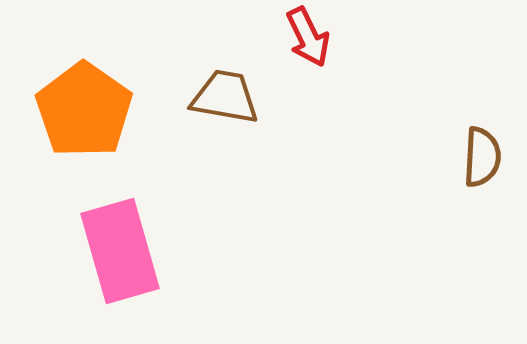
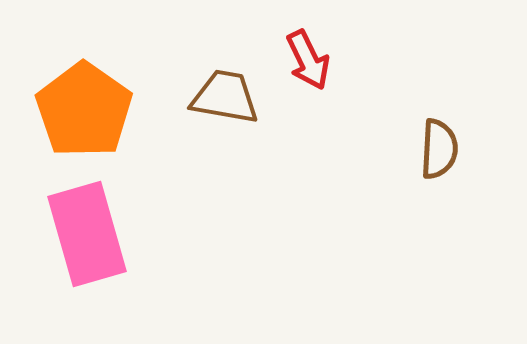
red arrow: moved 23 px down
brown semicircle: moved 43 px left, 8 px up
pink rectangle: moved 33 px left, 17 px up
